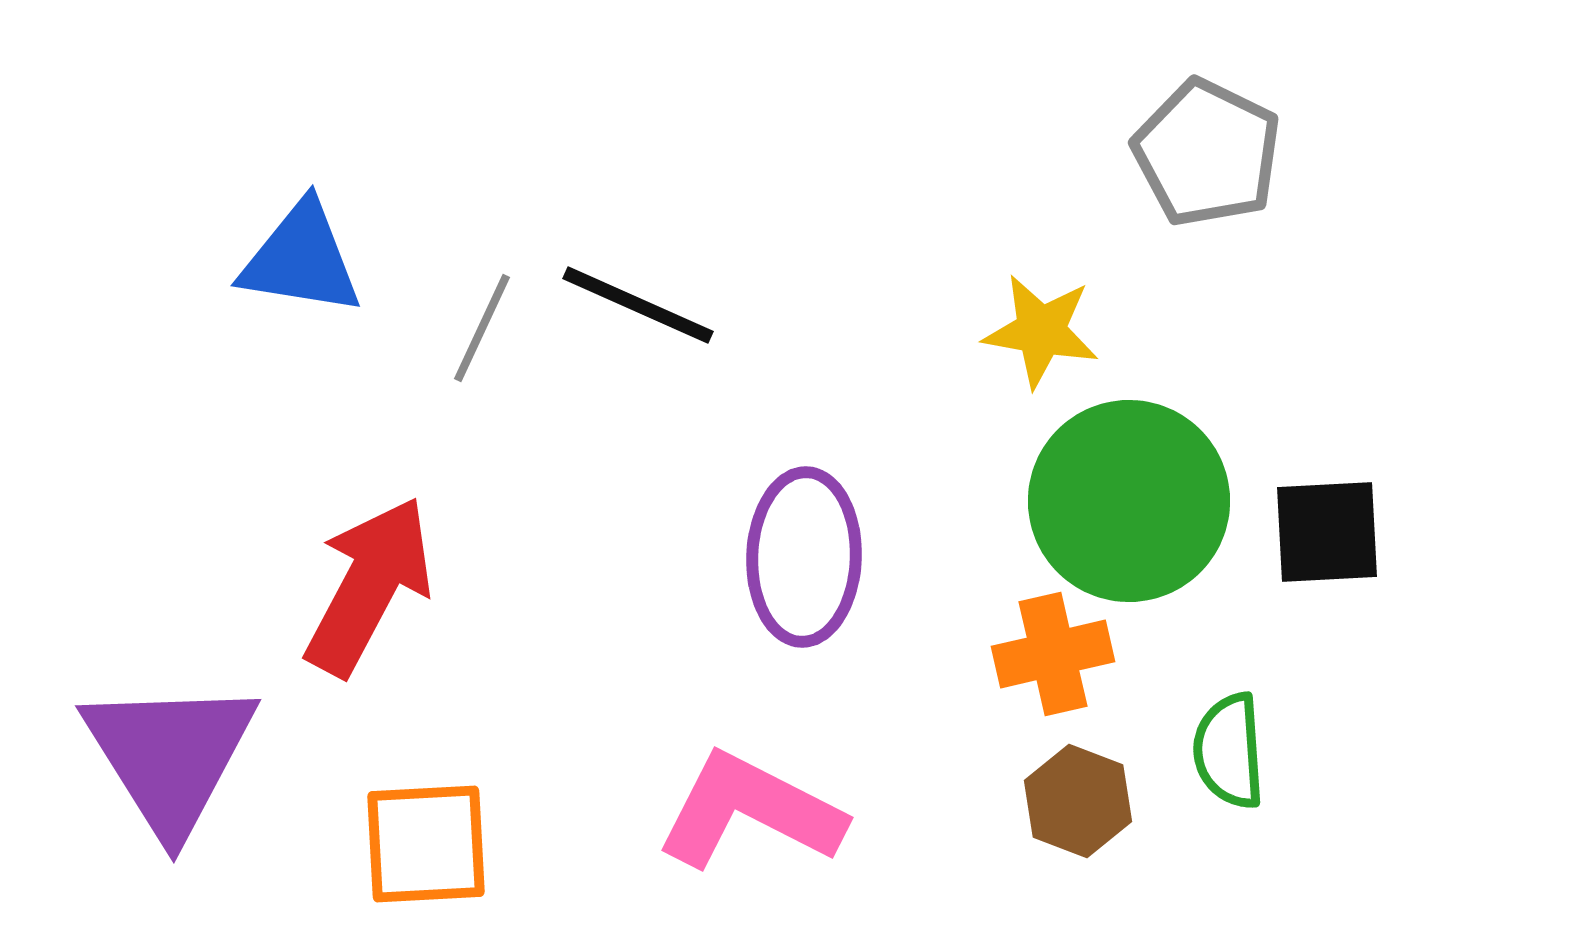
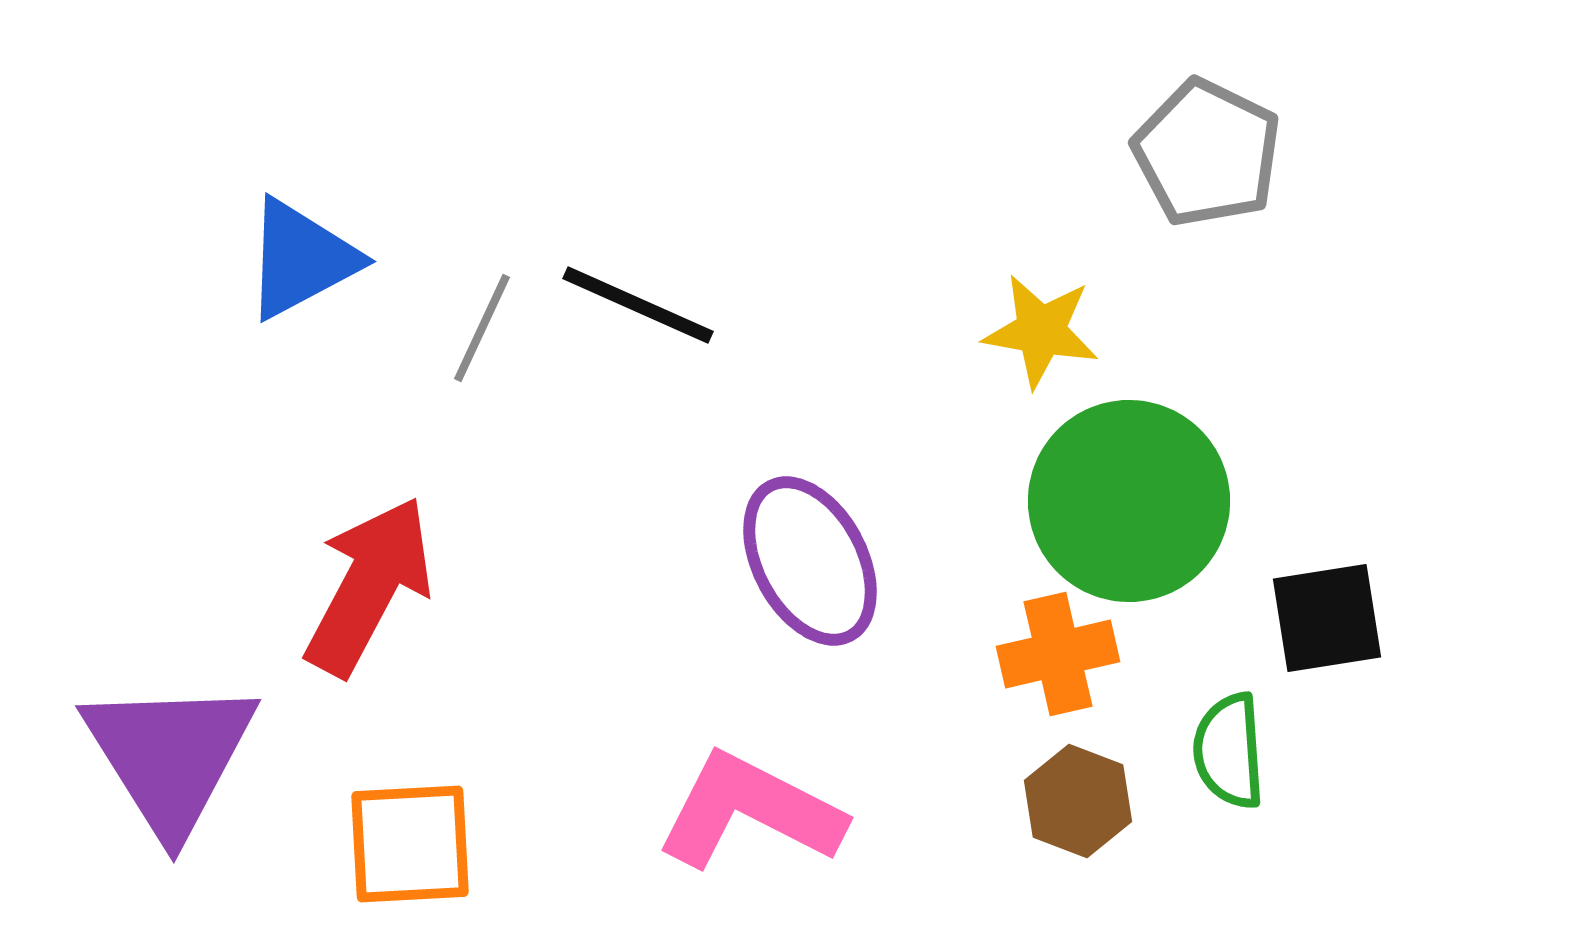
blue triangle: rotated 37 degrees counterclockwise
black square: moved 86 px down; rotated 6 degrees counterclockwise
purple ellipse: moved 6 px right, 4 px down; rotated 30 degrees counterclockwise
orange cross: moved 5 px right
orange square: moved 16 px left
